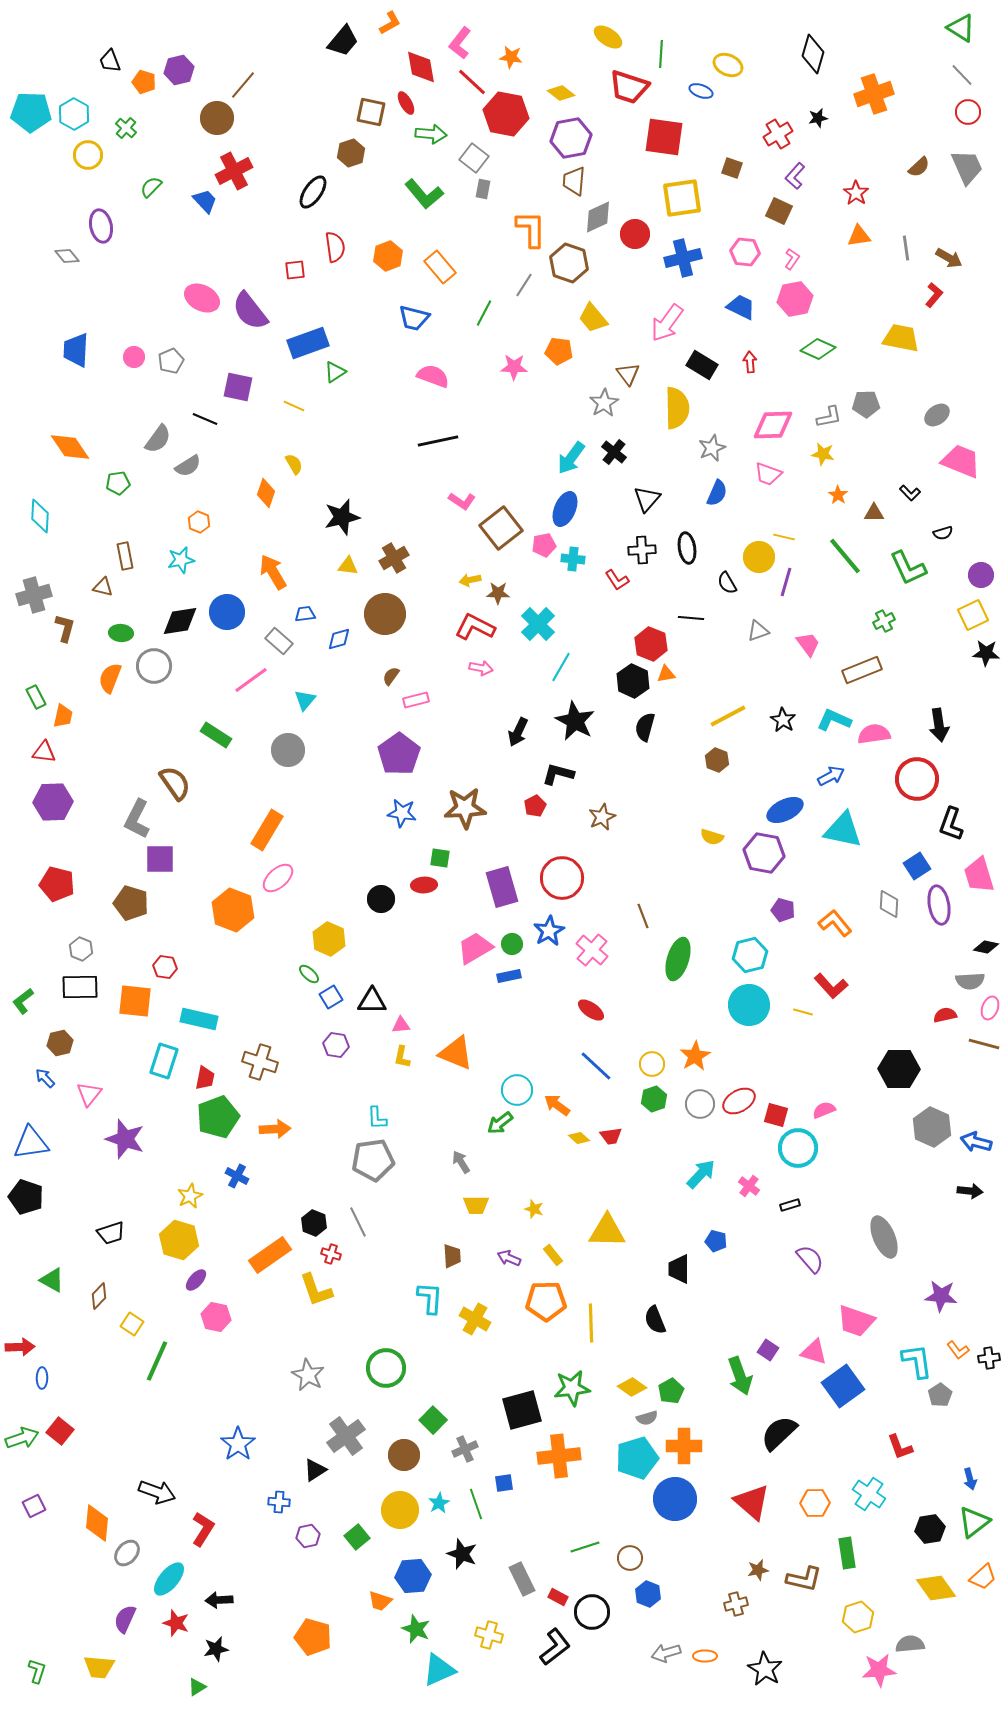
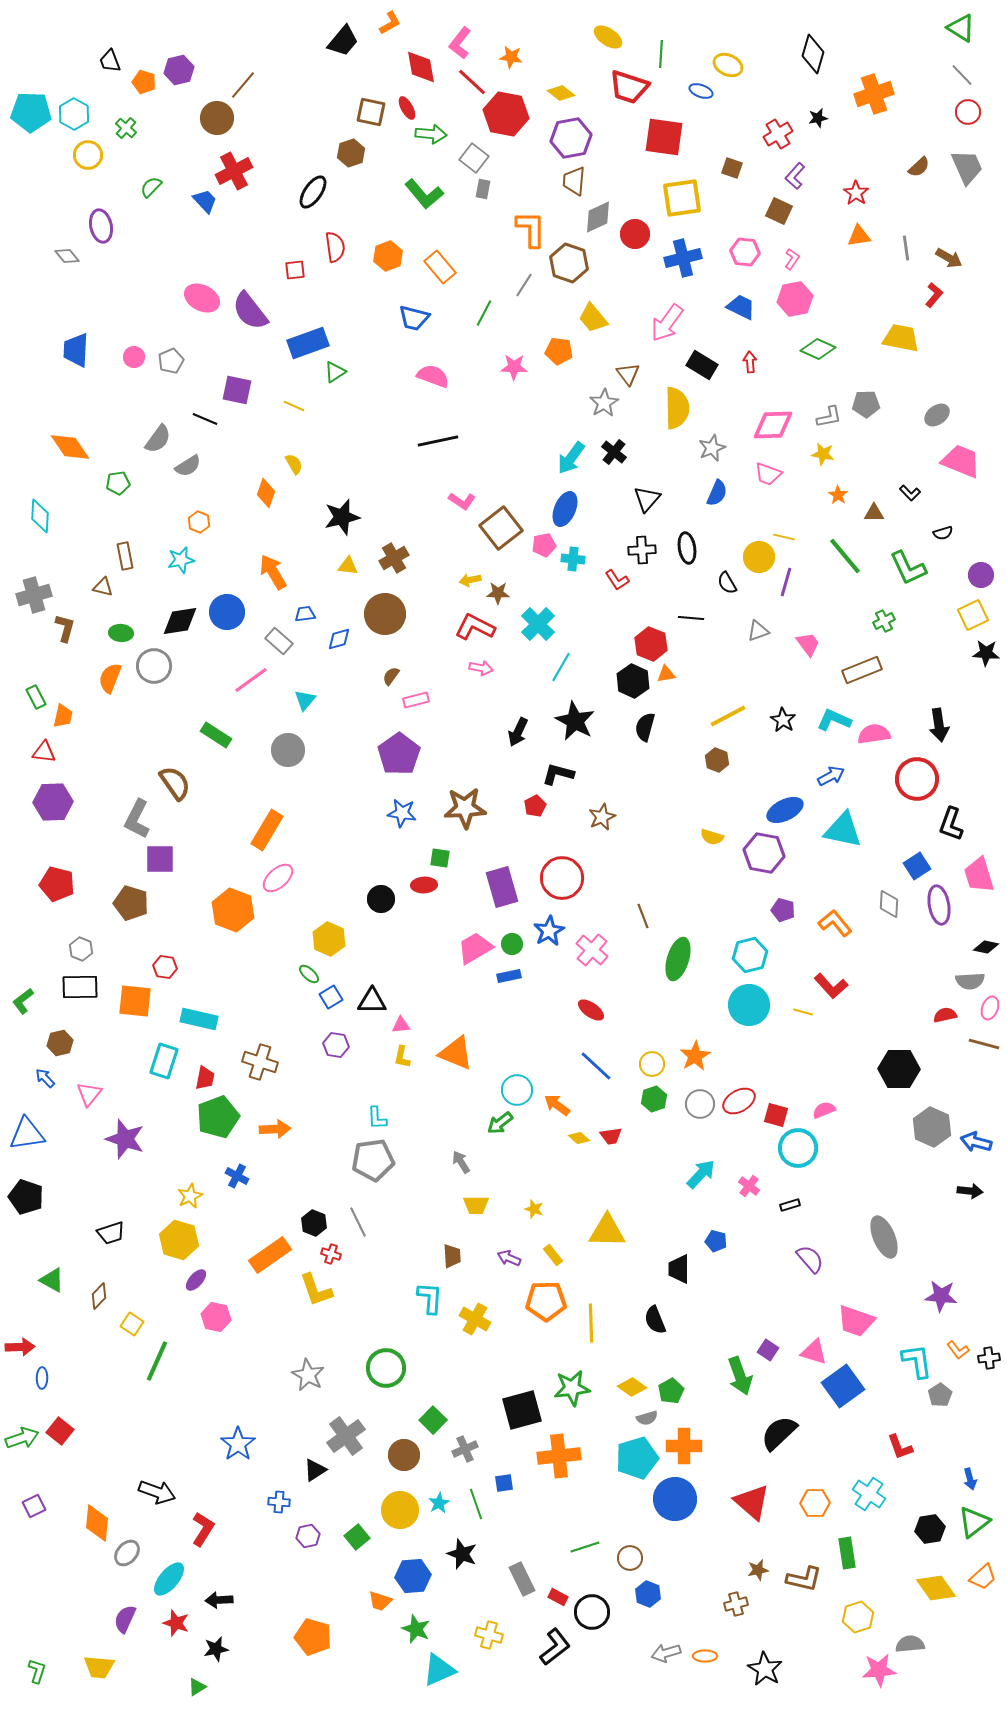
red ellipse at (406, 103): moved 1 px right, 5 px down
purple square at (238, 387): moved 1 px left, 3 px down
blue triangle at (31, 1143): moved 4 px left, 9 px up
